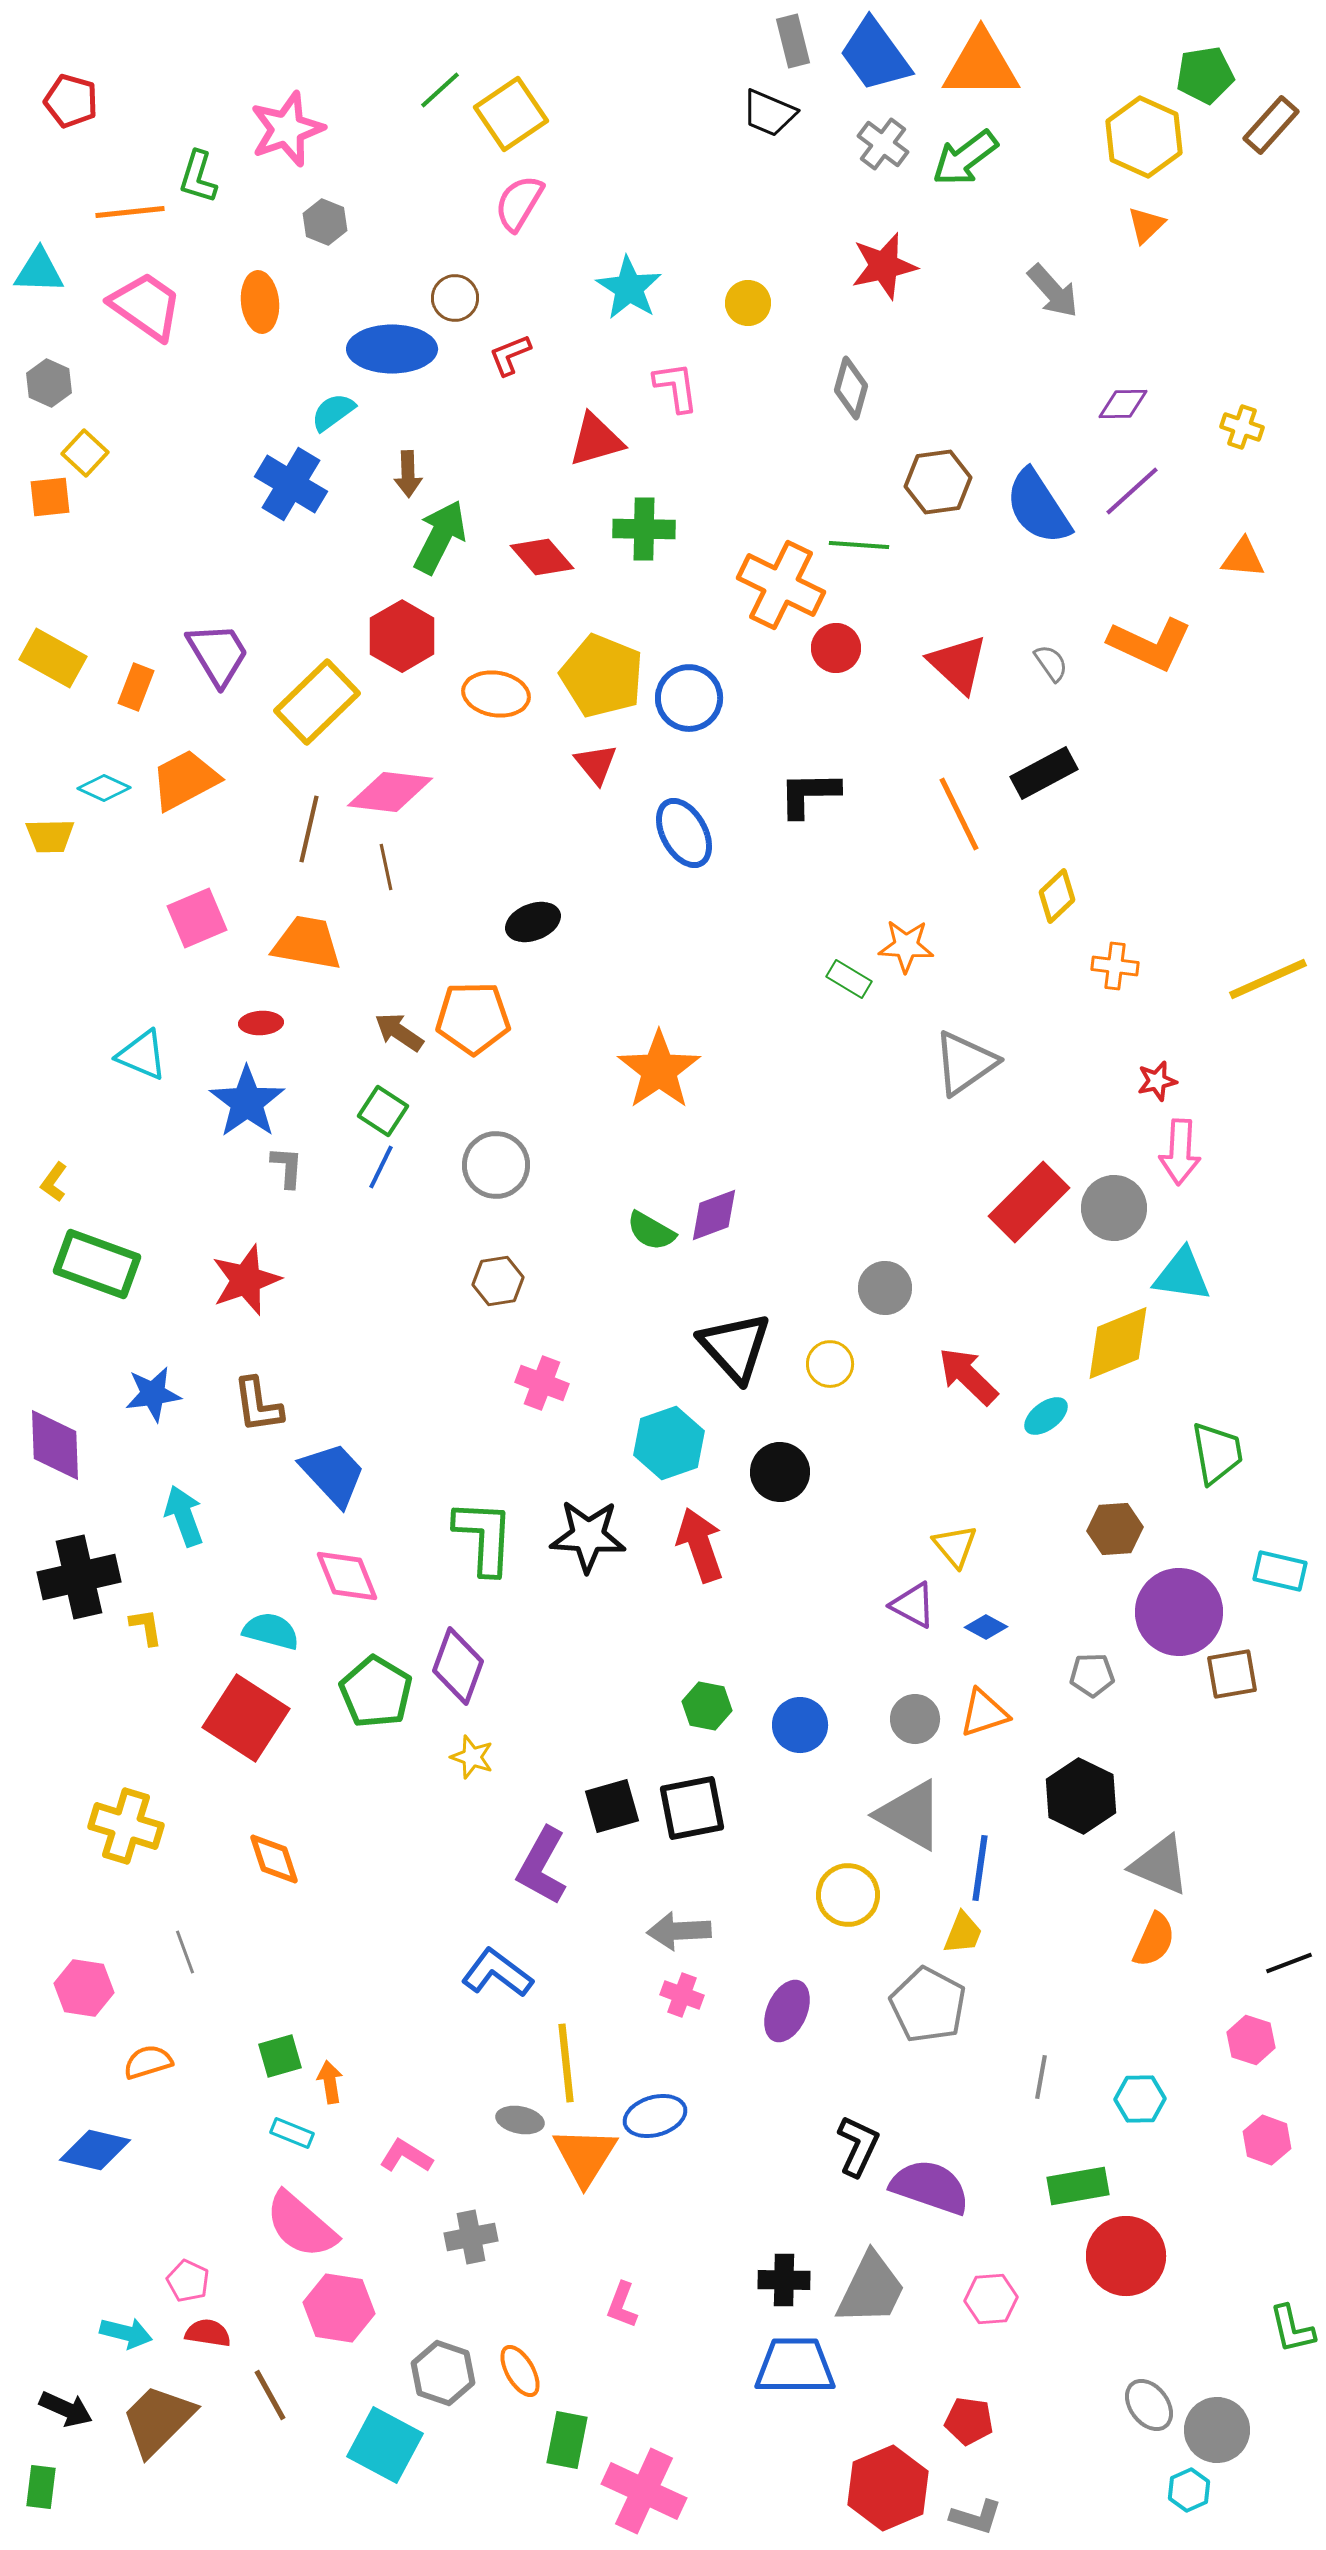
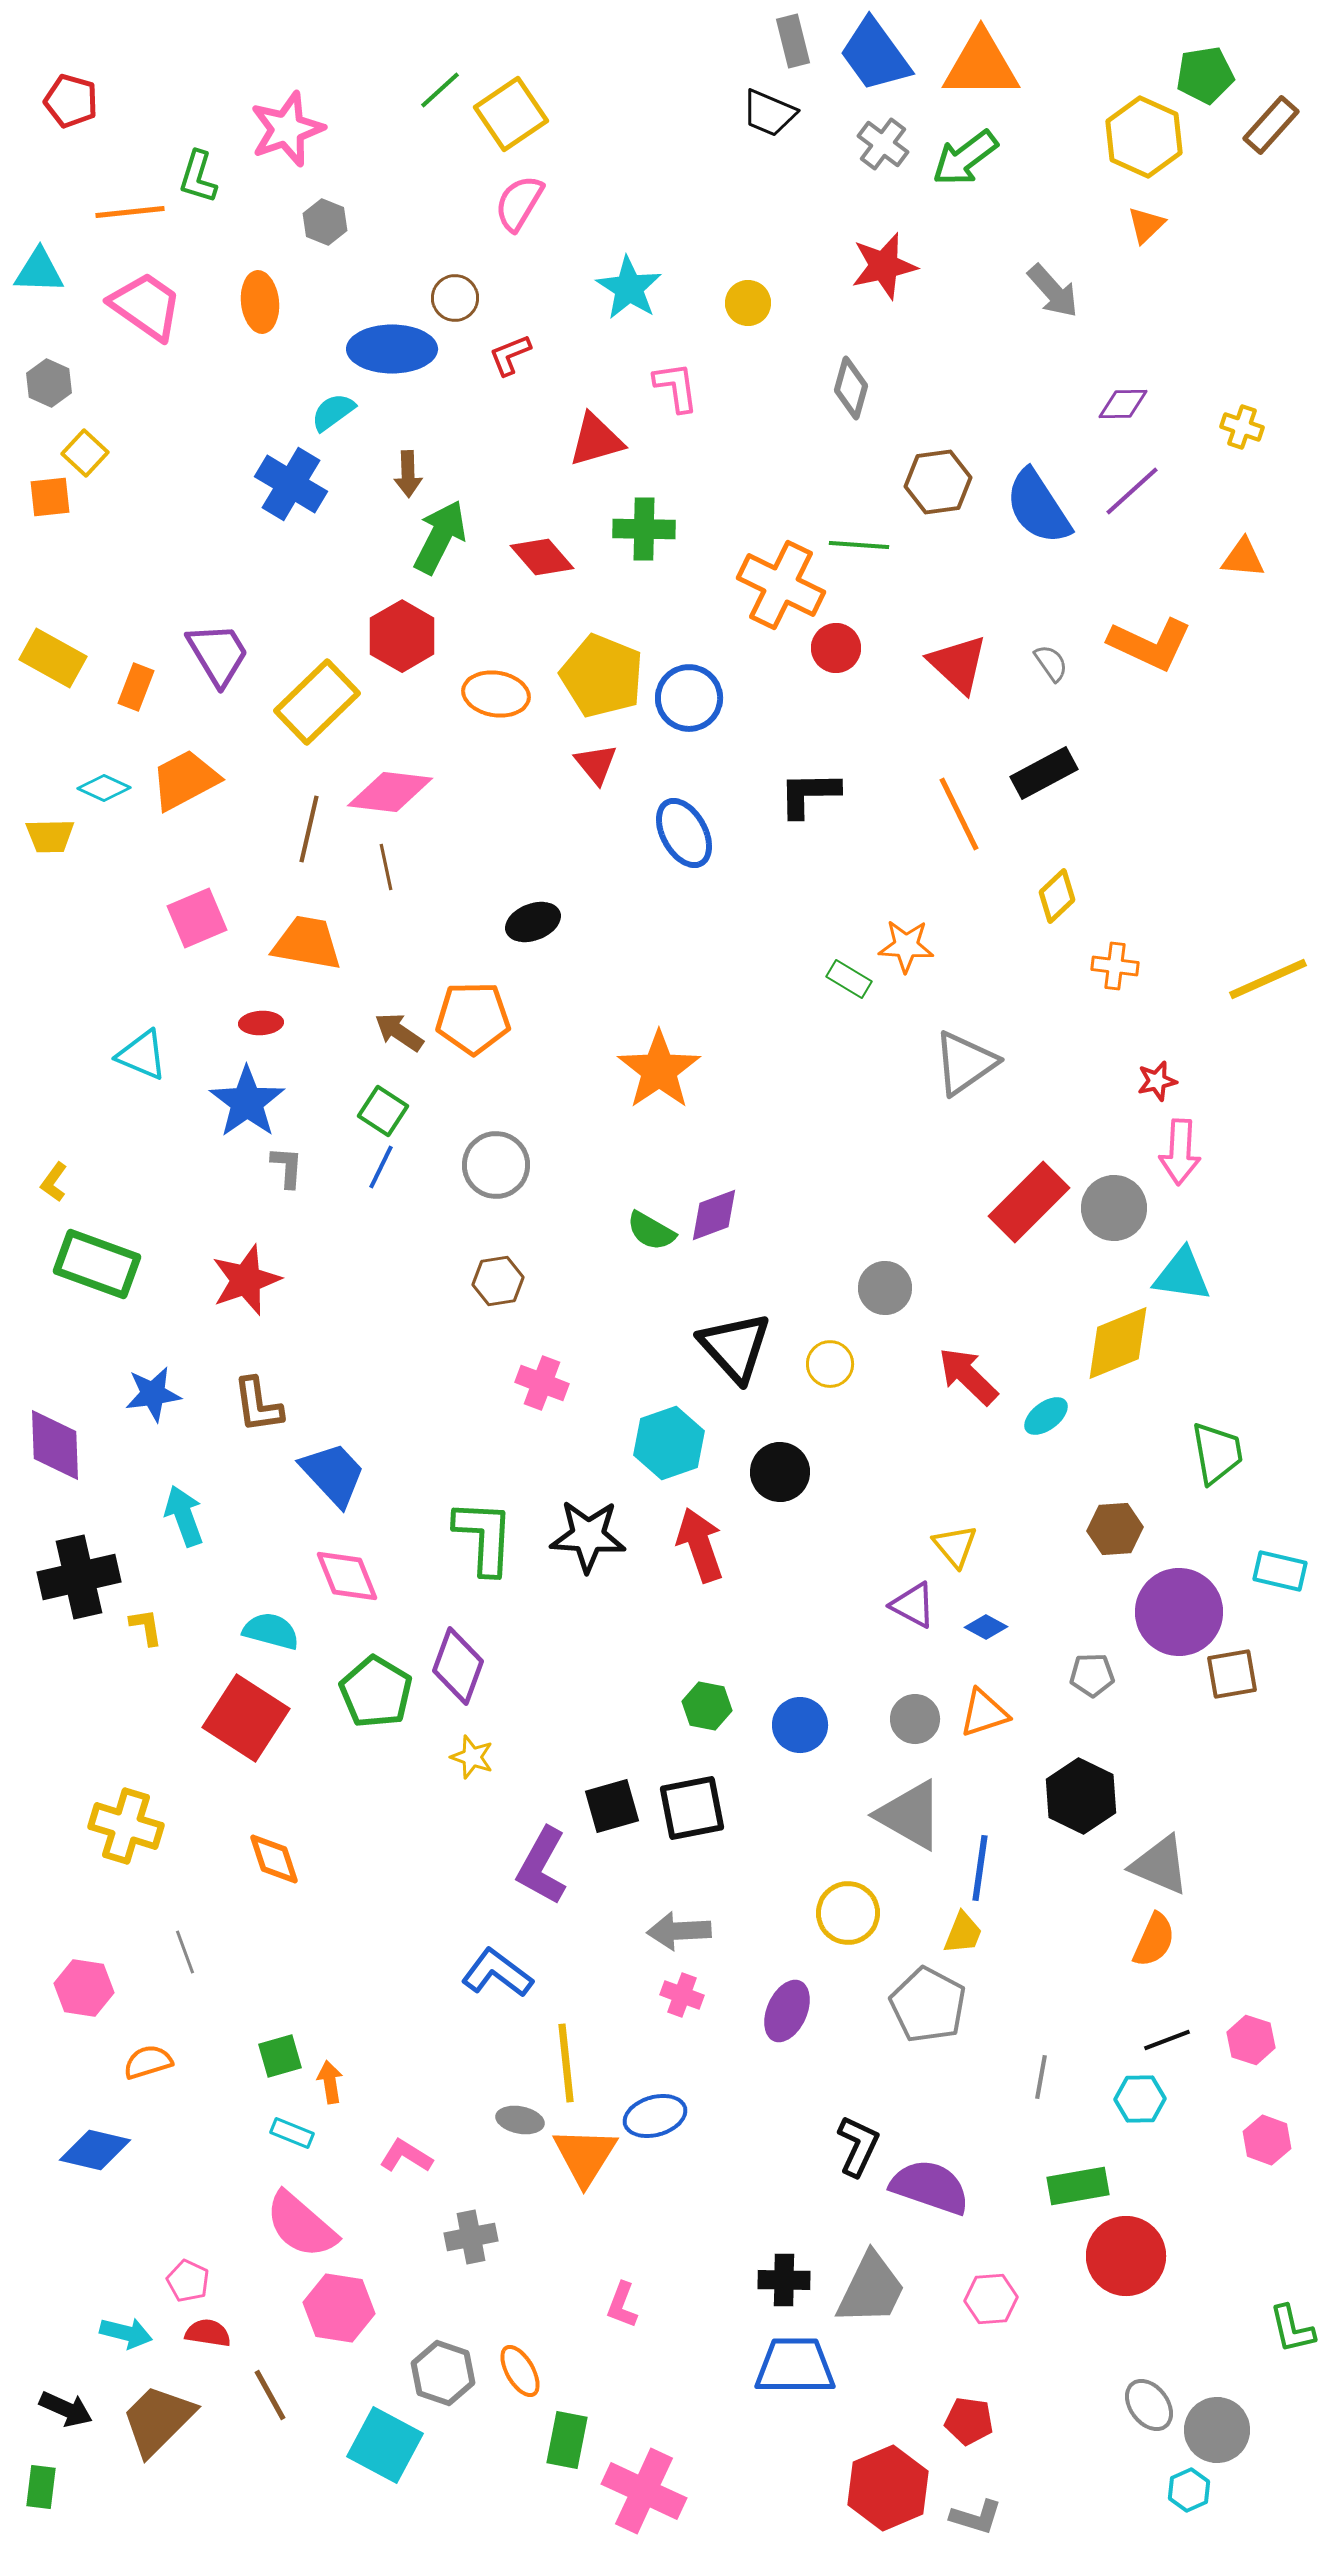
yellow circle at (848, 1895): moved 18 px down
black line at (1289, 1963): moved 122 px left, 77 px down
